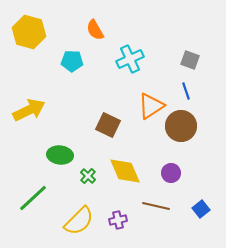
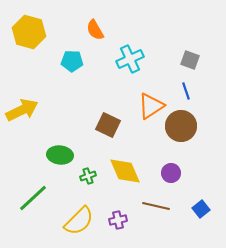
yellow arrow: moved 7 px left
green cross: rotated 28 degrees clockwise
